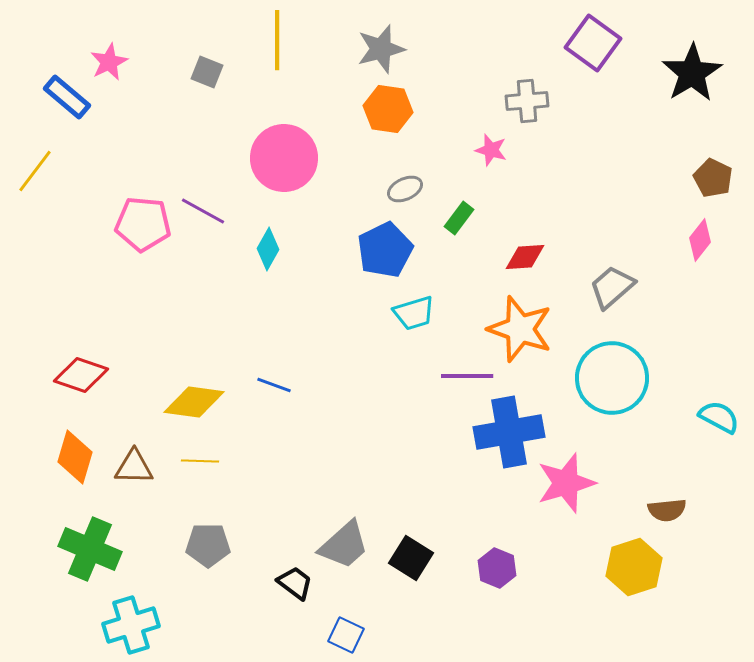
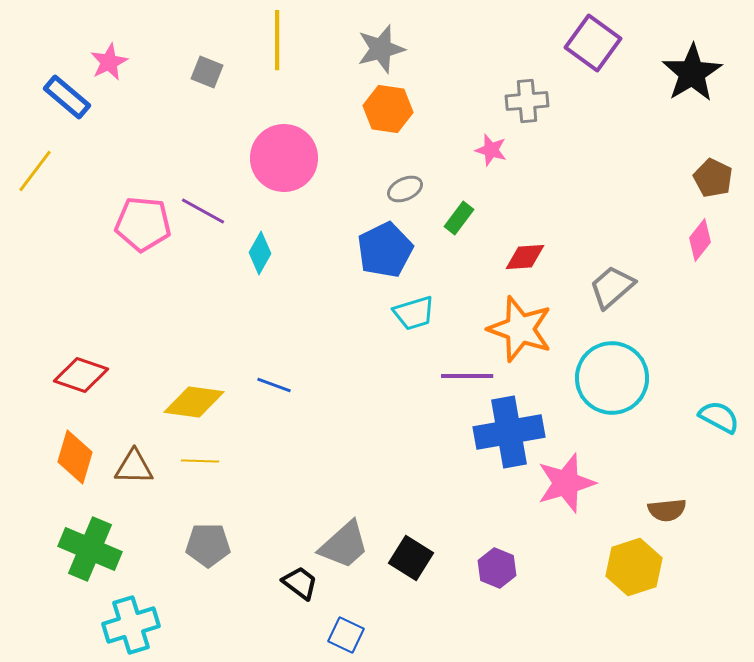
cyan diamond at (268, 249): moved 8 px left, 4 px down
black trapezoid at (295, 583): moved 5 px right
